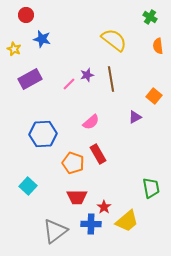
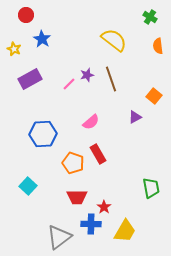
blue star: rotated 18 degrees clockwise
brown line: rotated 10 degrees counterclockwise
yellow trapezoid: moved 2 px left, 10 px down; rotated 20 degrees counterclockwise
gray triangle: moved 4 px right, 6 px down
